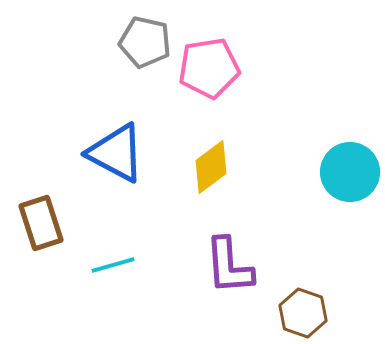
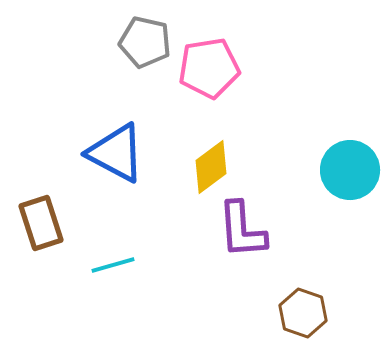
cyan circle: moved 2 px up
purple L-shape: moved 13 px right, 36 px up
